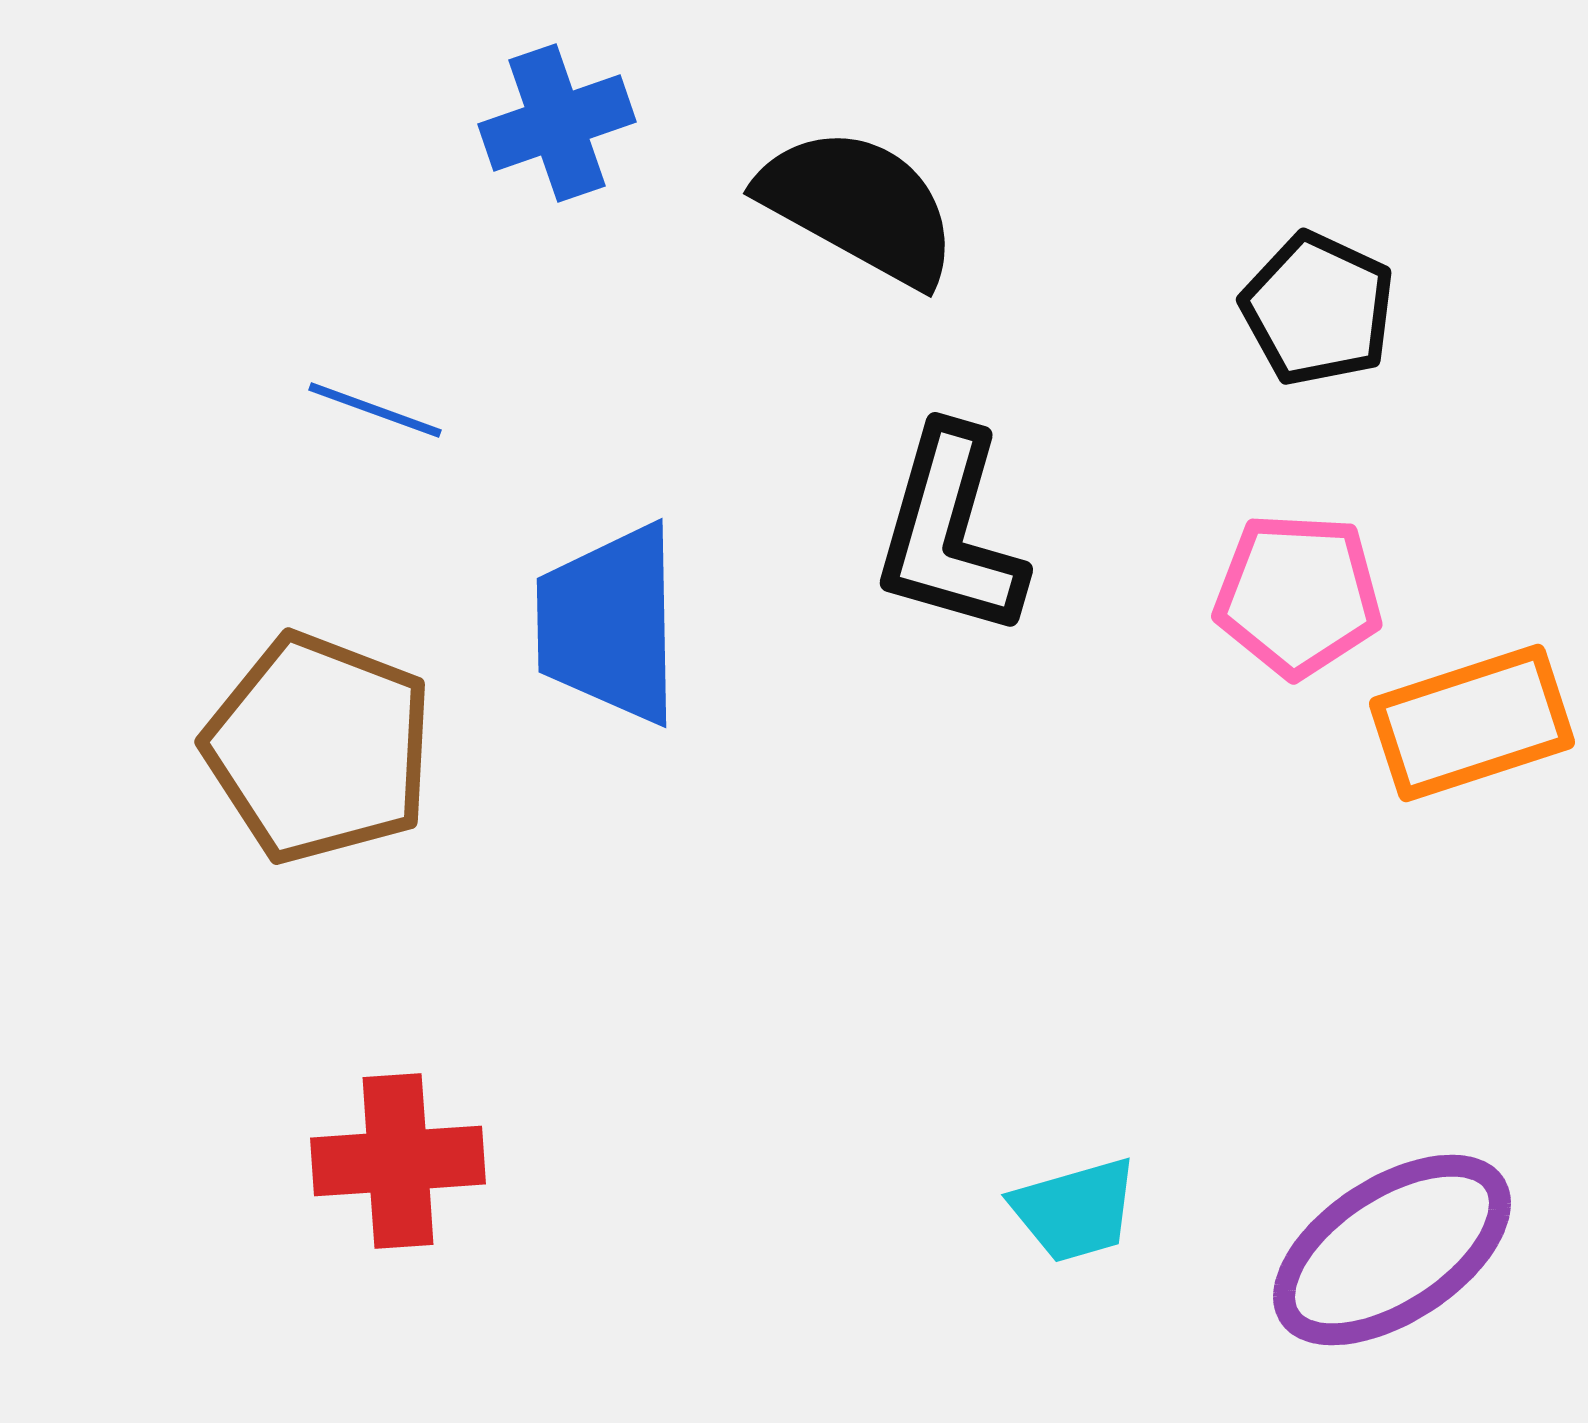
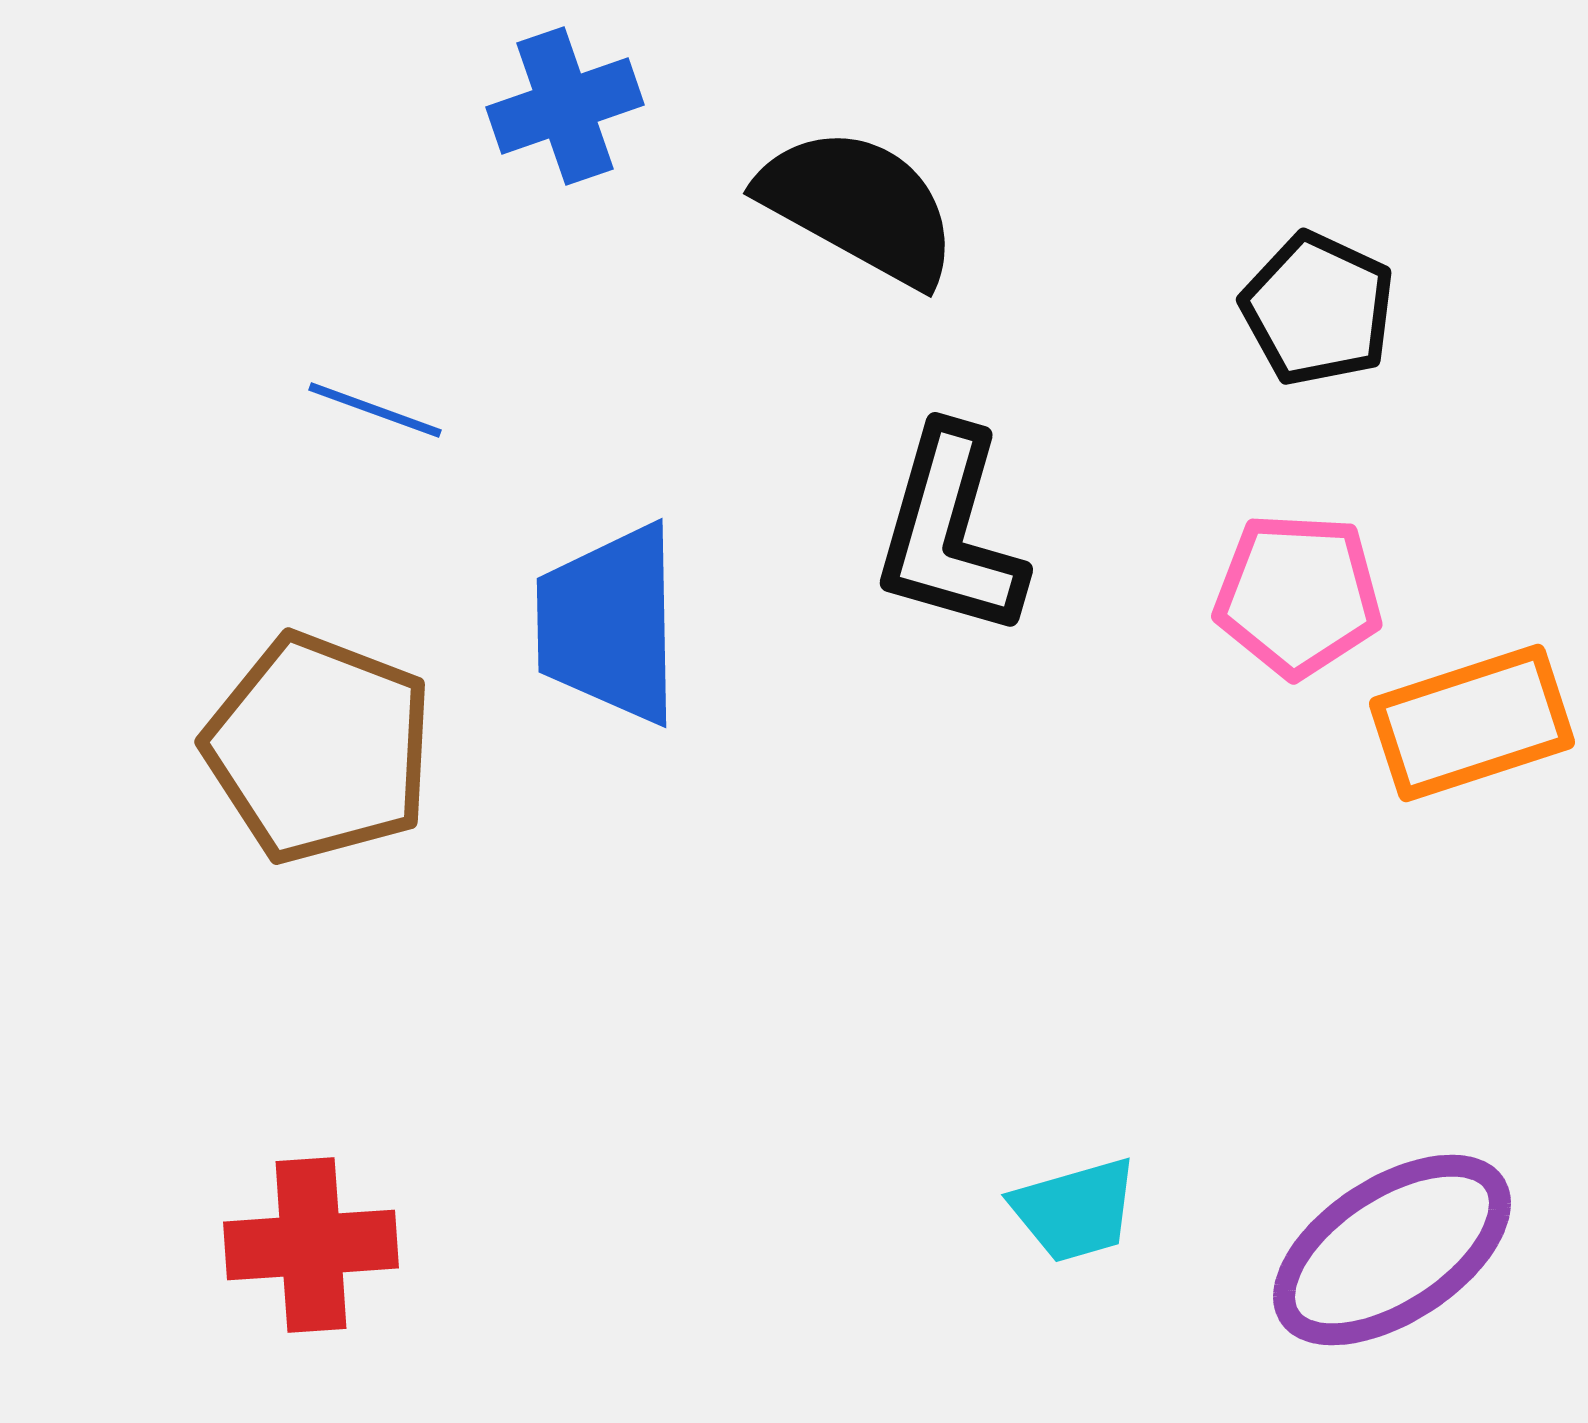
blue cross: moved 8 px right, 17 px up
red cross: moved 87 px left, 84 px down
